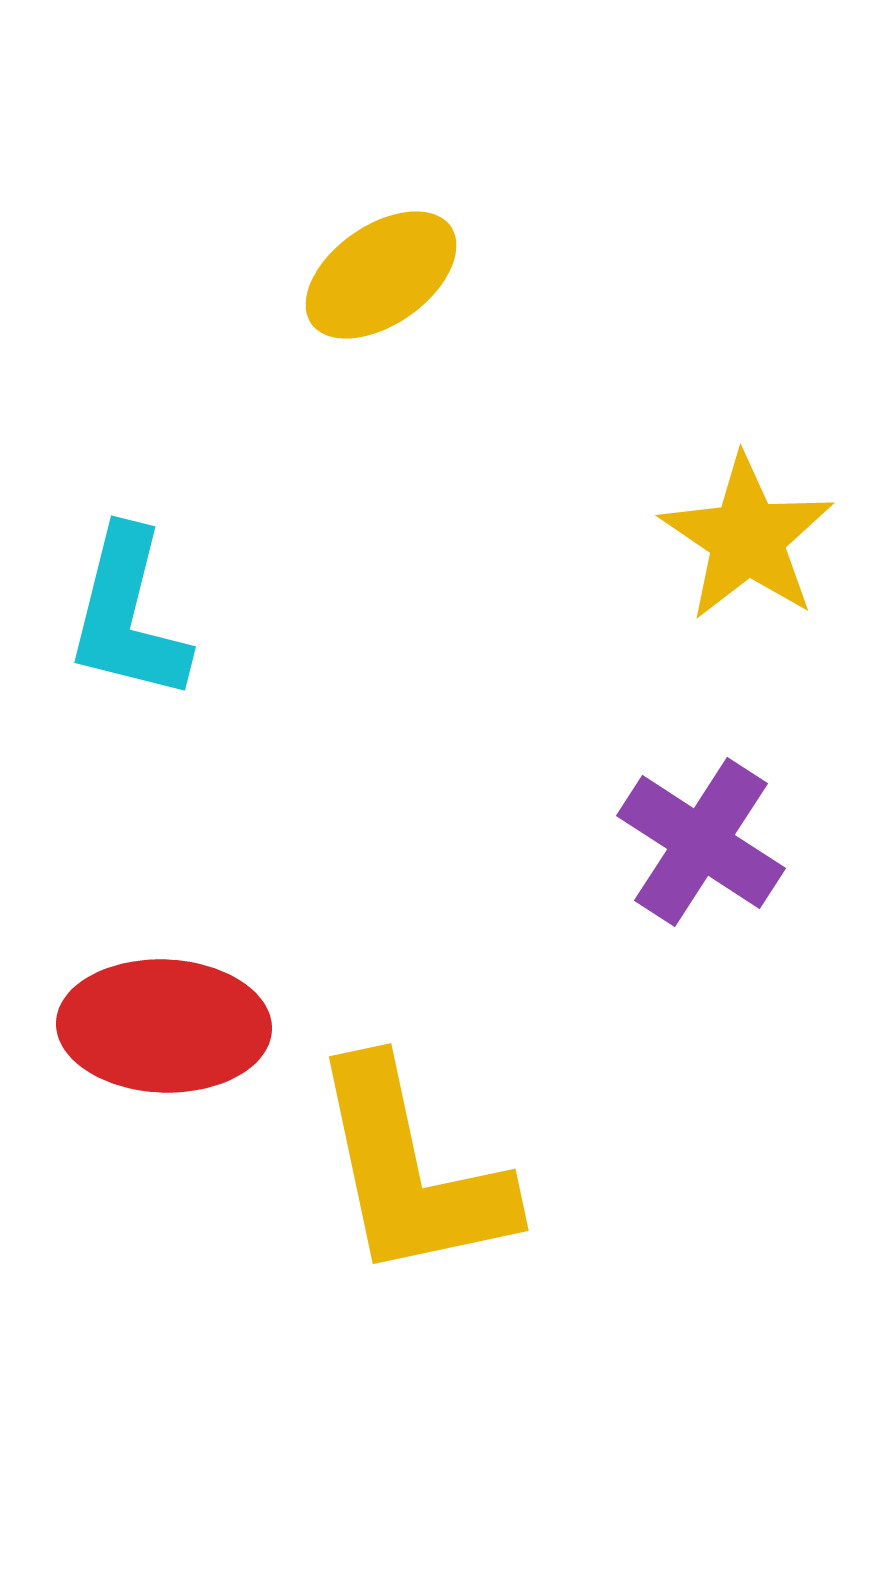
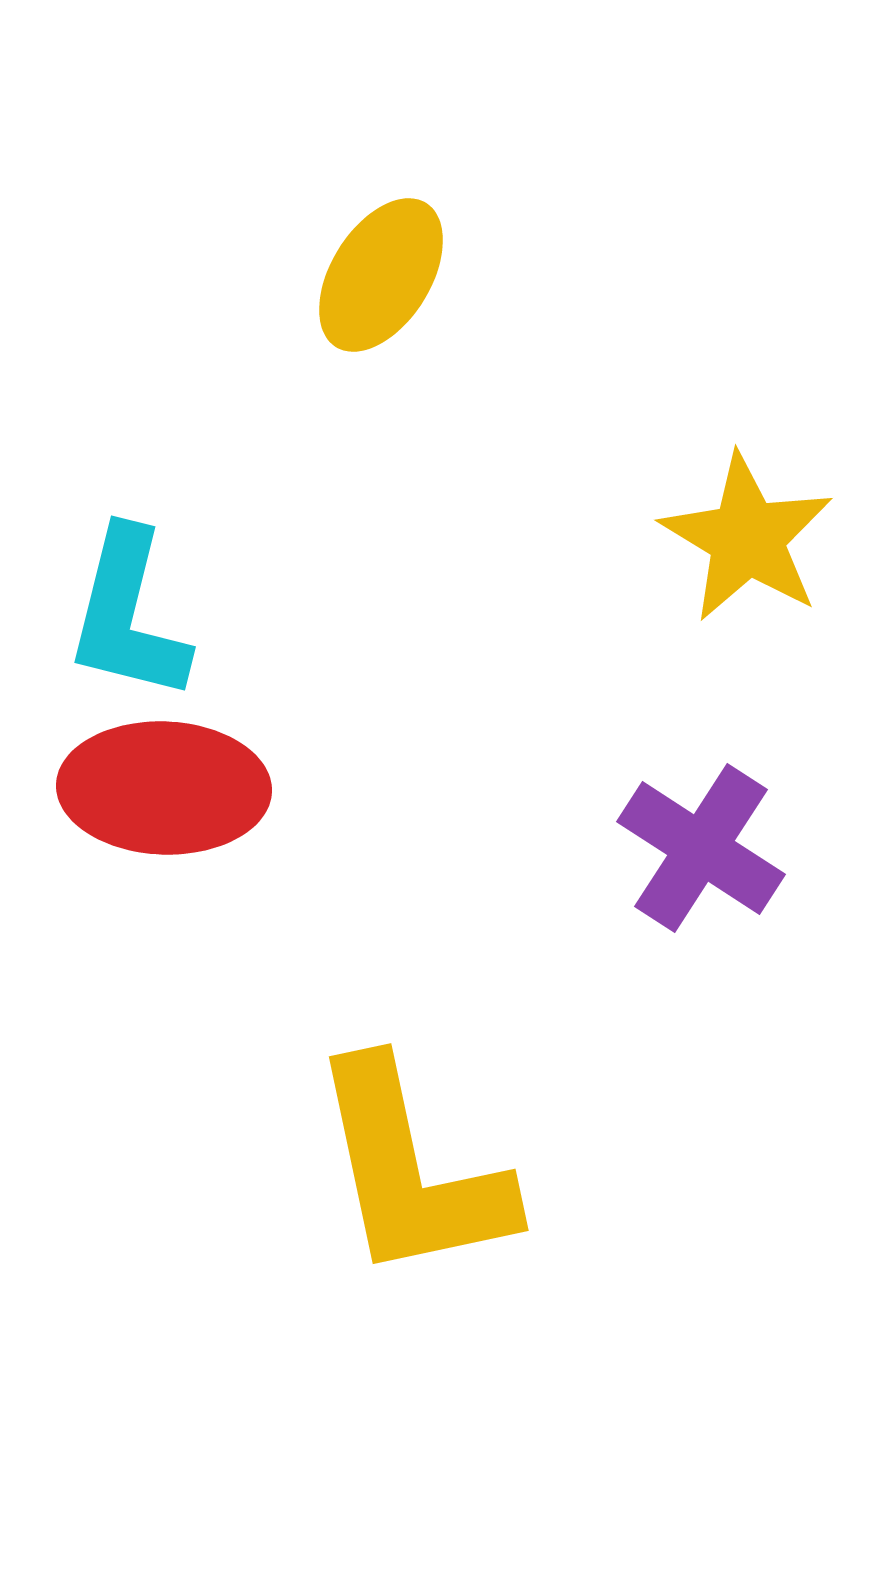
yellow ellipse: rotated 23 degrees counterclockwise
yellow star: rotated 3 degrees counterclockwise
purple cross: moved 6 px down
red ellipse: moved 238 px up
